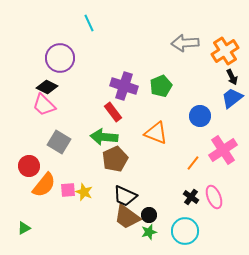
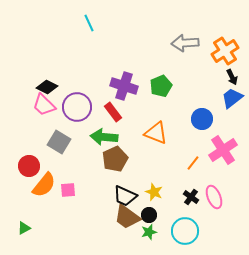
purple circle: moved 17 px right, 49 px down
blue circle: moved 2 px right, 3 px down
yellow star: moved 70 px right
